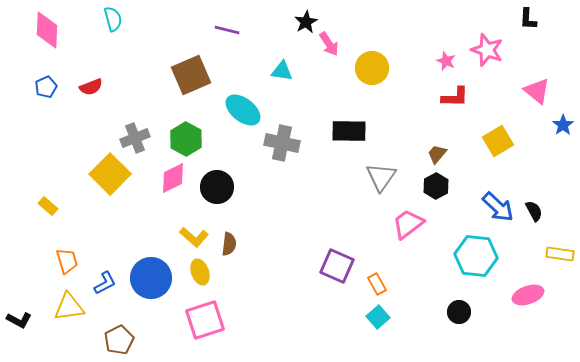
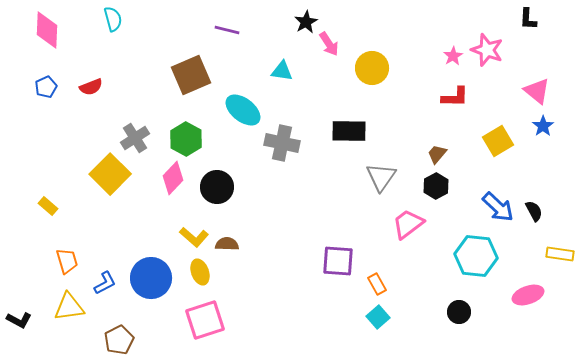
pink star at (446, 61): moved 7 px right, 5 px up; rotated 18 degrees clockwise
blue star at (563, 125): moved 20 px left, 1 px down
gray cross at (135, 138): rotated 12 degrees counterclockwise
pink diamond at (173, 178): rotated 20 degrees counterclockwise
brown semicircle at (229, 244): moved 2 px left; rotated 95 degrees counterclockwise
purple square at (337, 266): moved 1 px right, 5 px up; rotated 20 degrees counterclockwise
